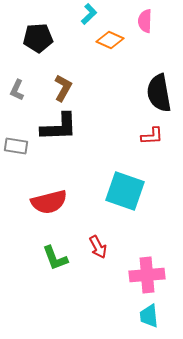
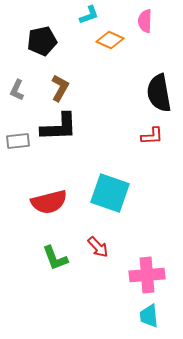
cyan L-shape: moved 1 px down; rotated 25 degrees clockwise
black pentagon: moved 4 px right, 3 px down; rotated 8 degrees counterclockwise
brown L-shape: moved 3 px left
gray rectangle: moved 2 px right, 5 px up; rotated 15 degrees counterclockwise
cyan square: moved 15 px left, 2 px down
red arrow: rotated 15 degrees counterclockwise
